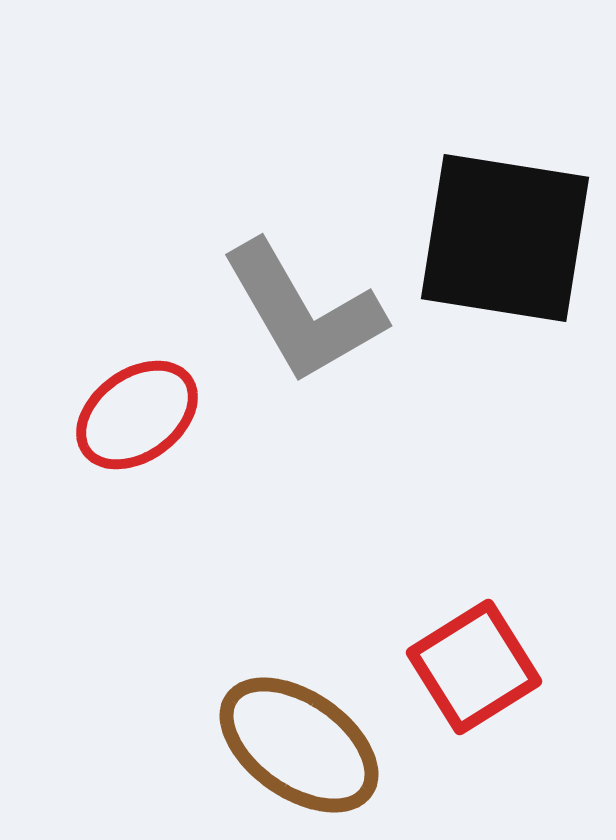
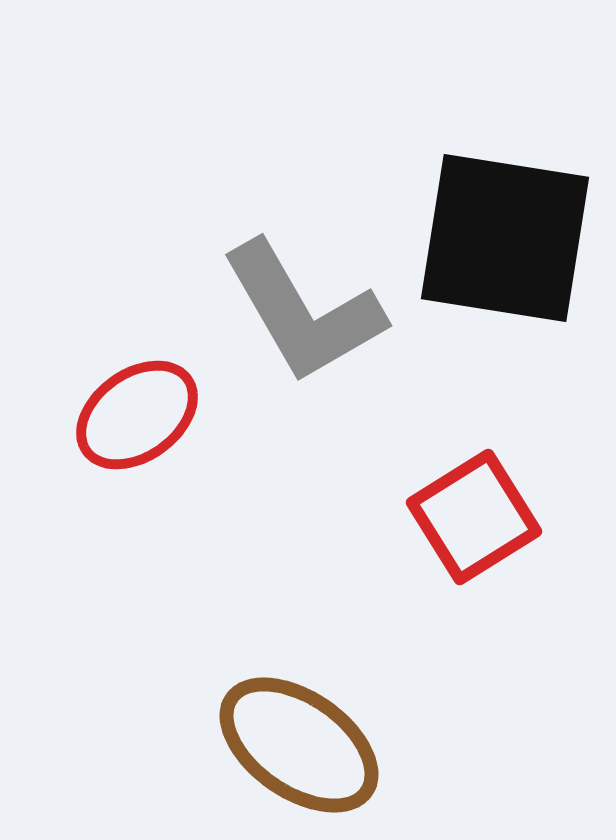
red square: moved 150 px up
